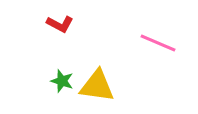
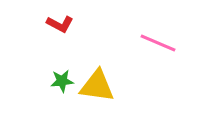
green star: rotated 25 degrees counterclockwise
